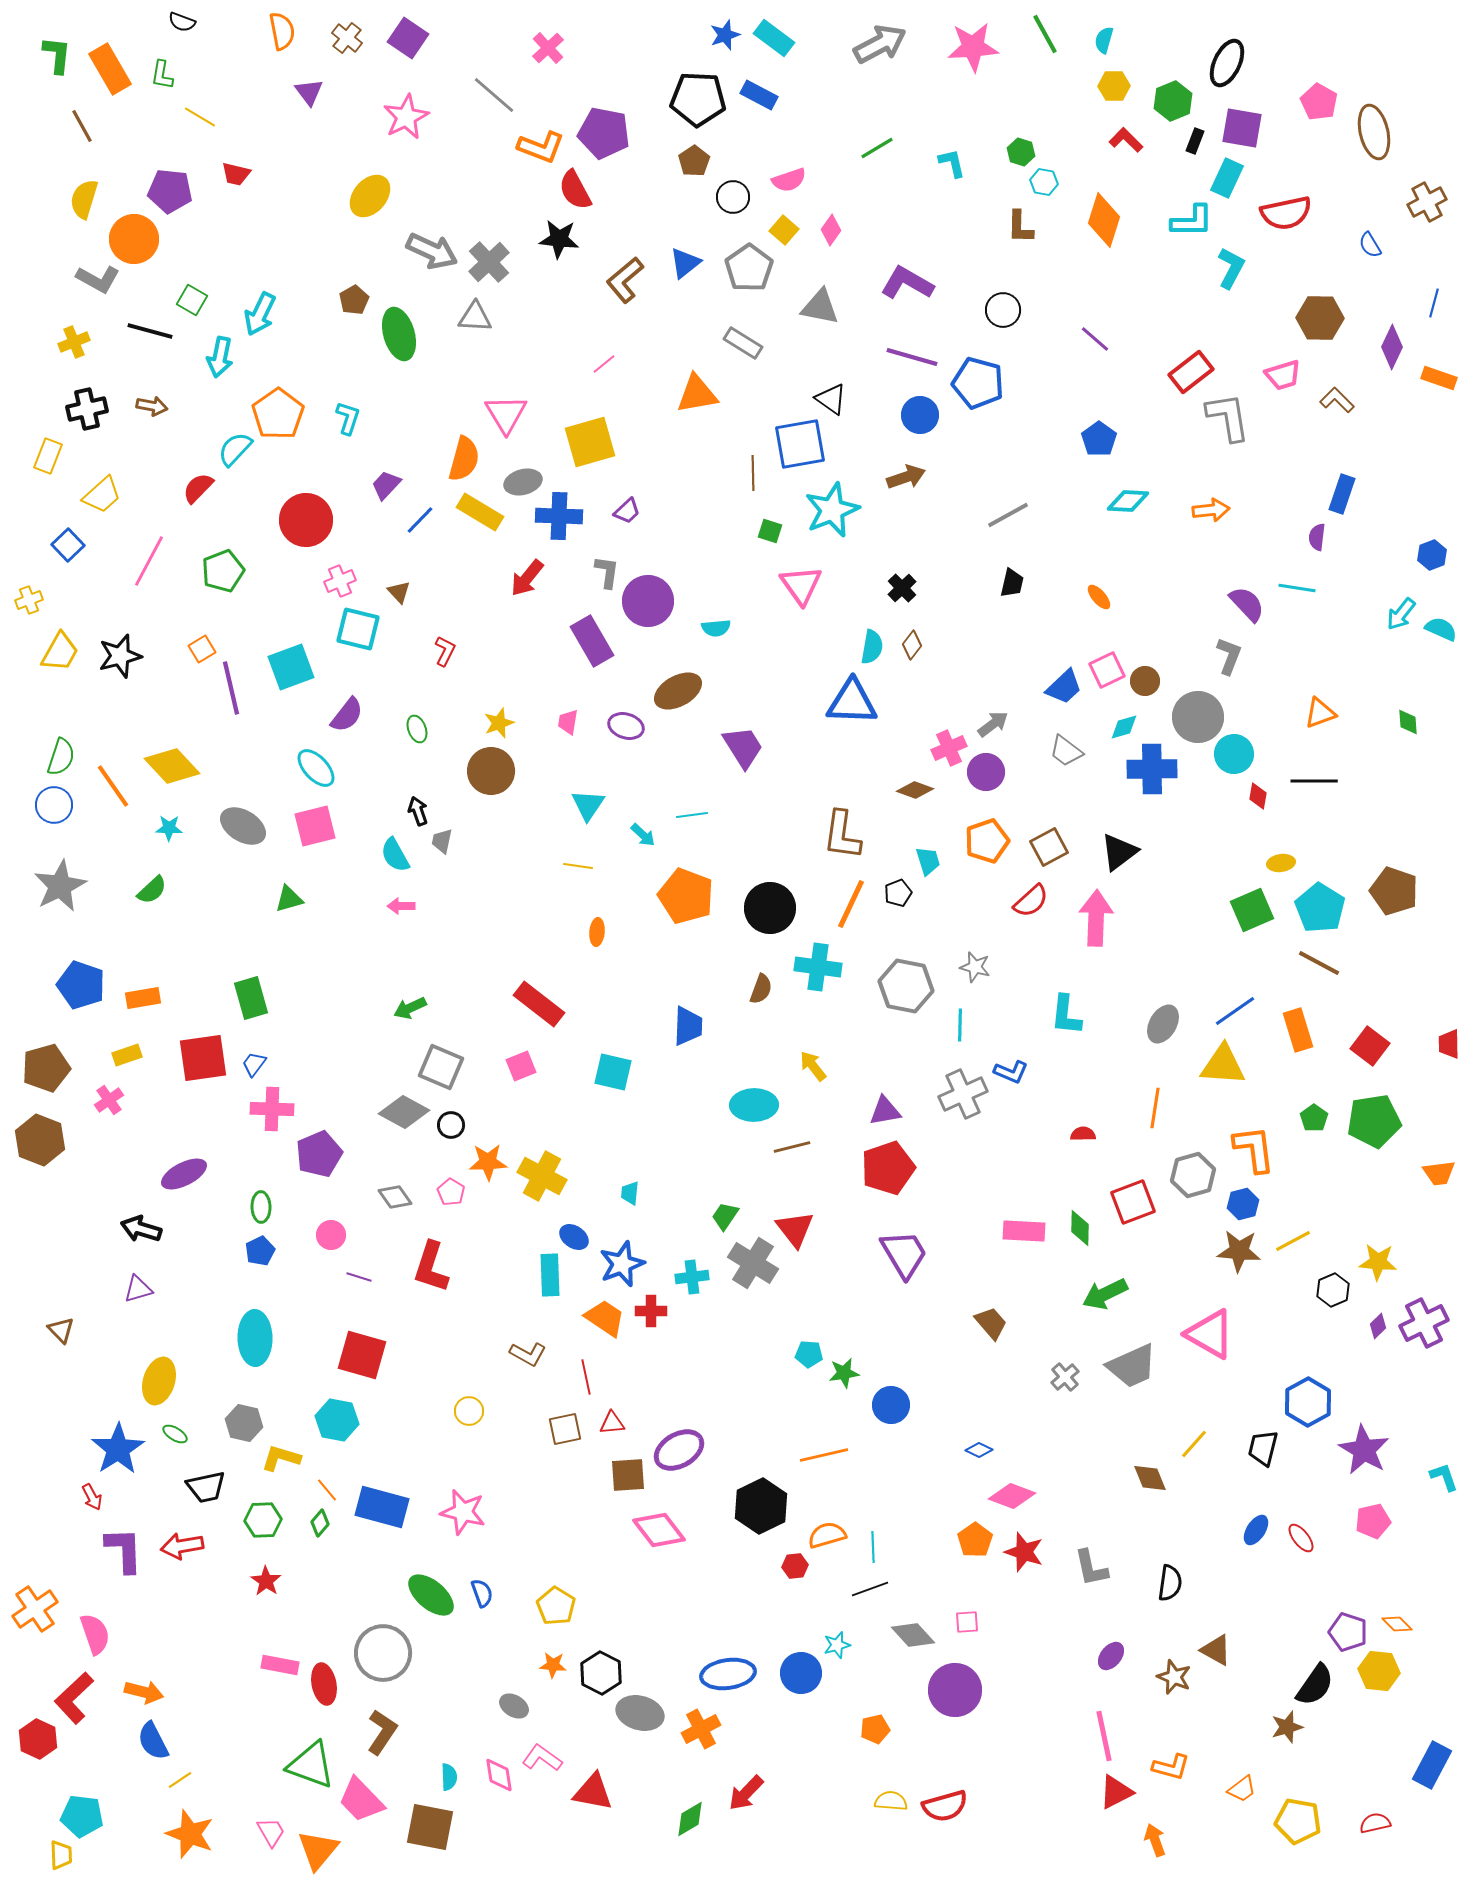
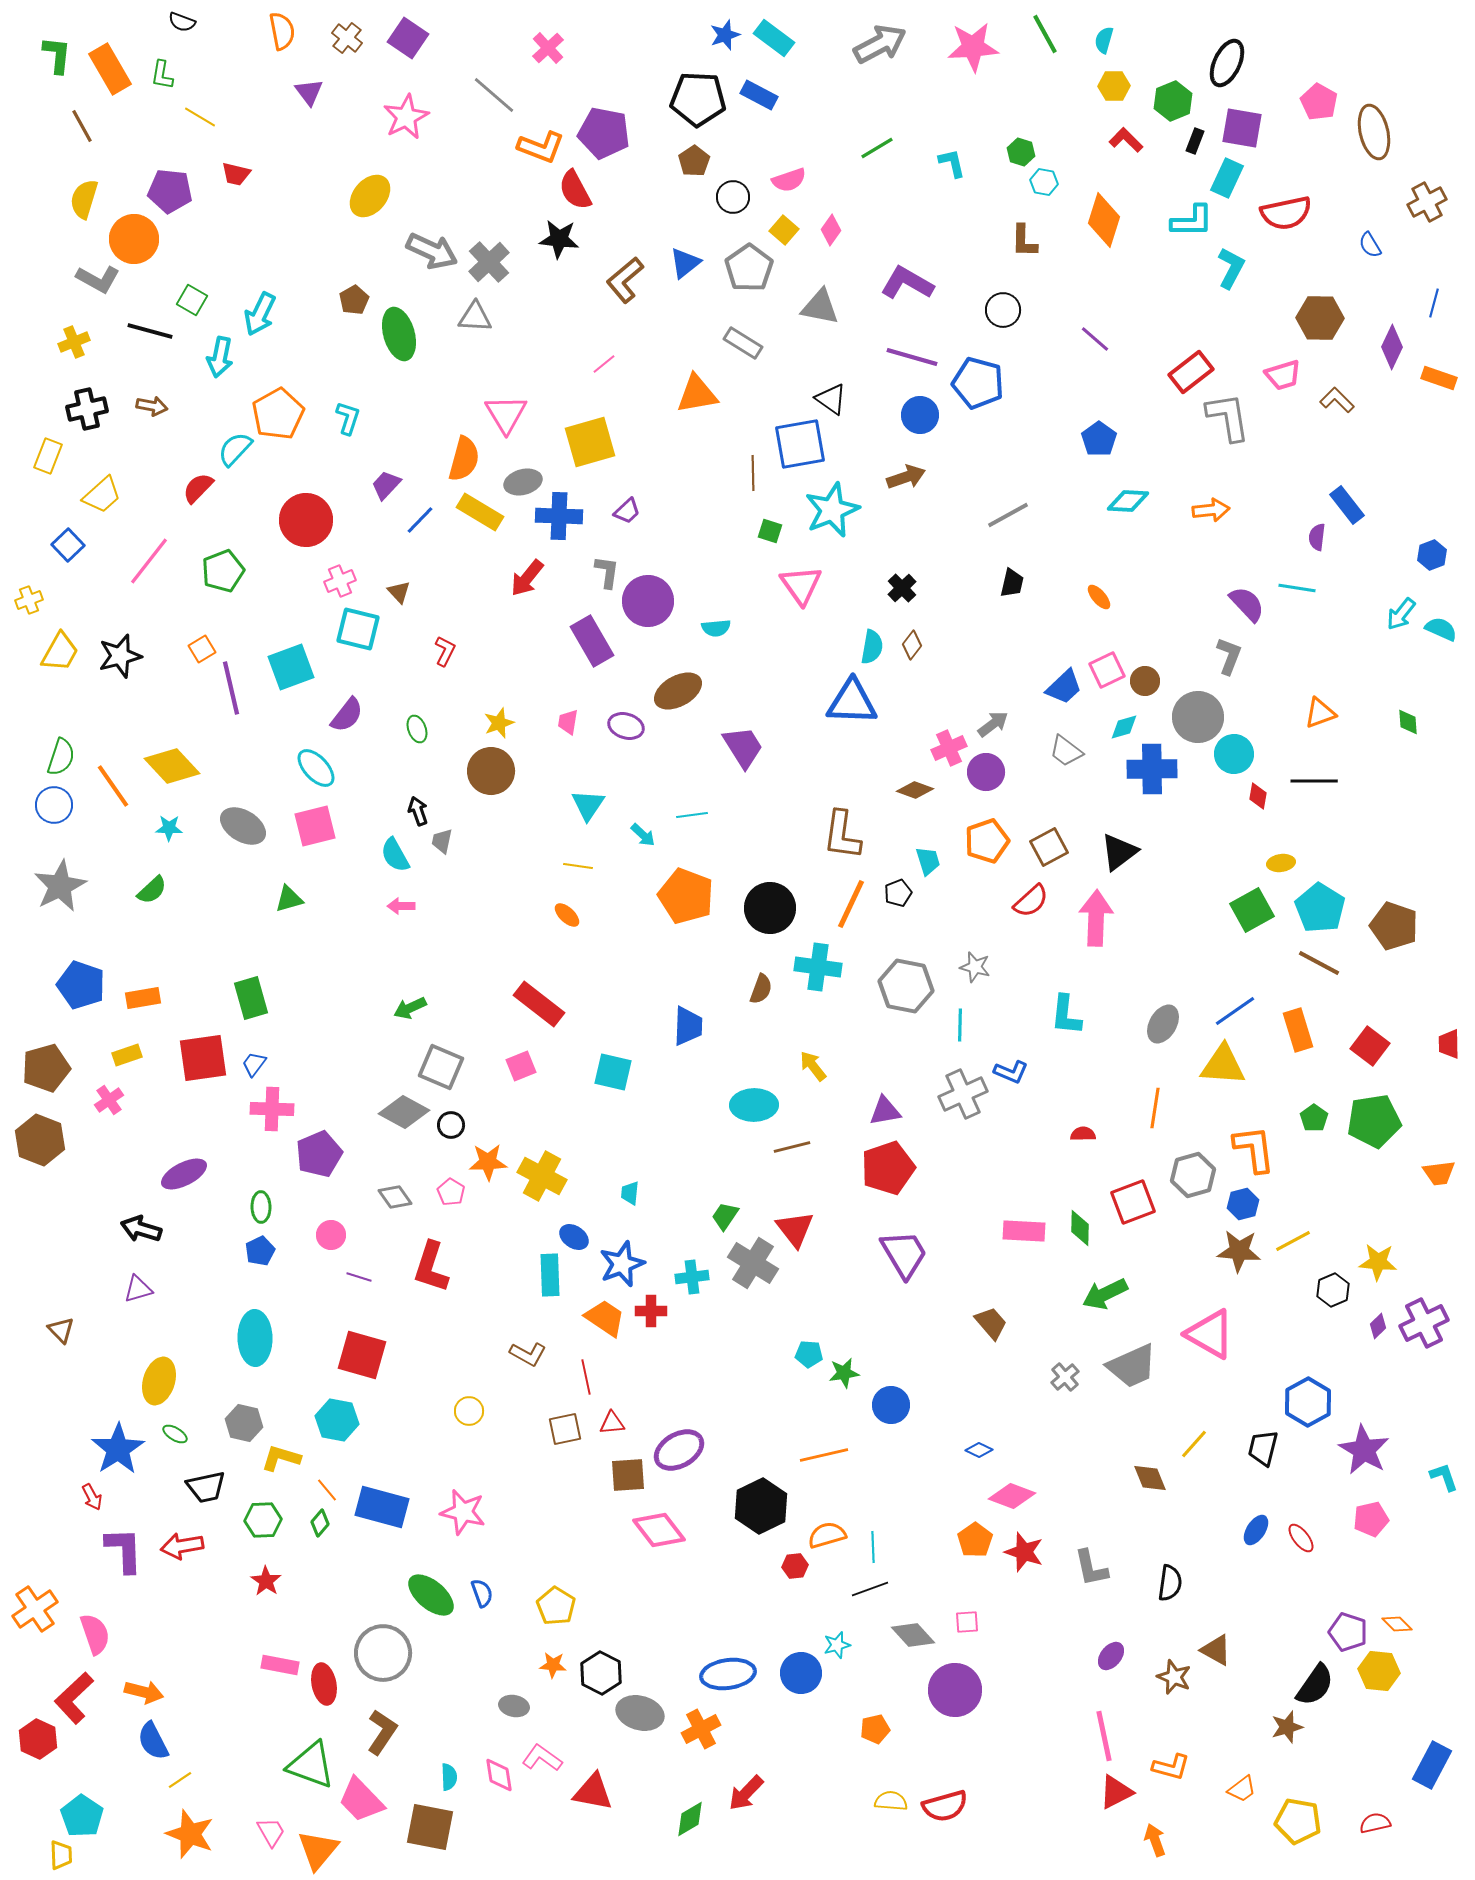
brown L-shape at (1020, 227): moved 4 px right, 14 px down
orange pentagon at (278, 414): rotated 6 degrees clockwise
blue rectangle at (1342, 494): moved 5 px right, 11 px down; rotated 57 degrees counterclockwise
pink line at (149, 561): rotated 10 degrees clockwise
brown pentagon at (1394, 891): moved 35 px down
green square at (1252, 910): rotated 6 degrees counterclockwise
orange ellipse at (597, 932): moved 30 px left, 17 px up; rotated 52 degrees counterclockwise
pink pentagon at (1373, 1521): moved 2 px left, 2 px up
gray ellipse at (514, 1706): rotated 20 degrees counterclockwise
cyan pentagon at (82, 1816): rotated 27 degrees clockwise
